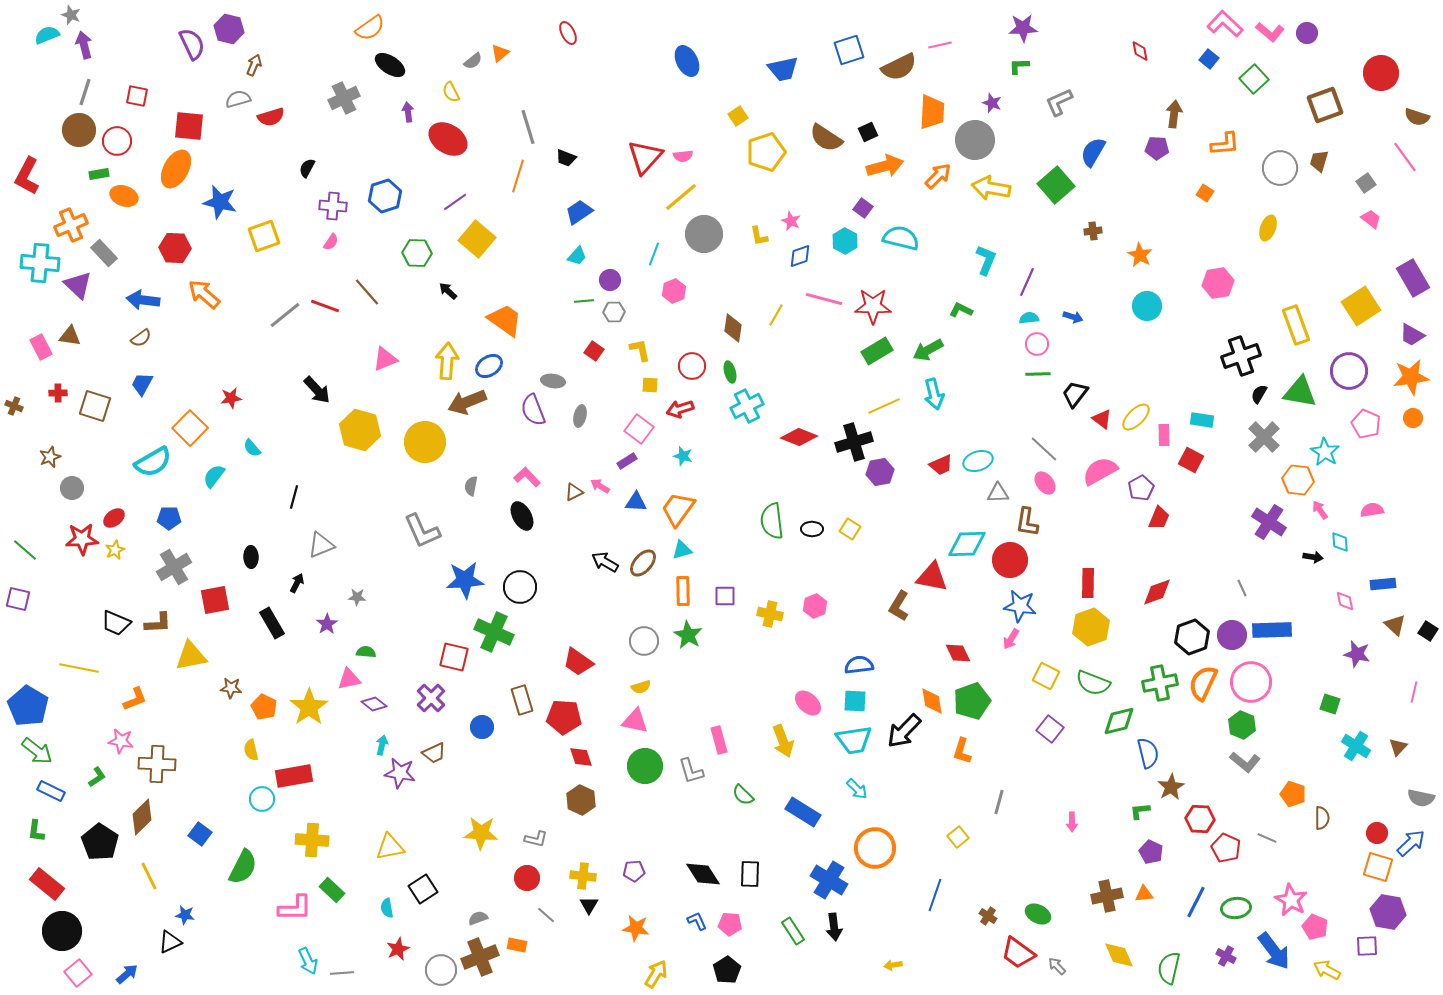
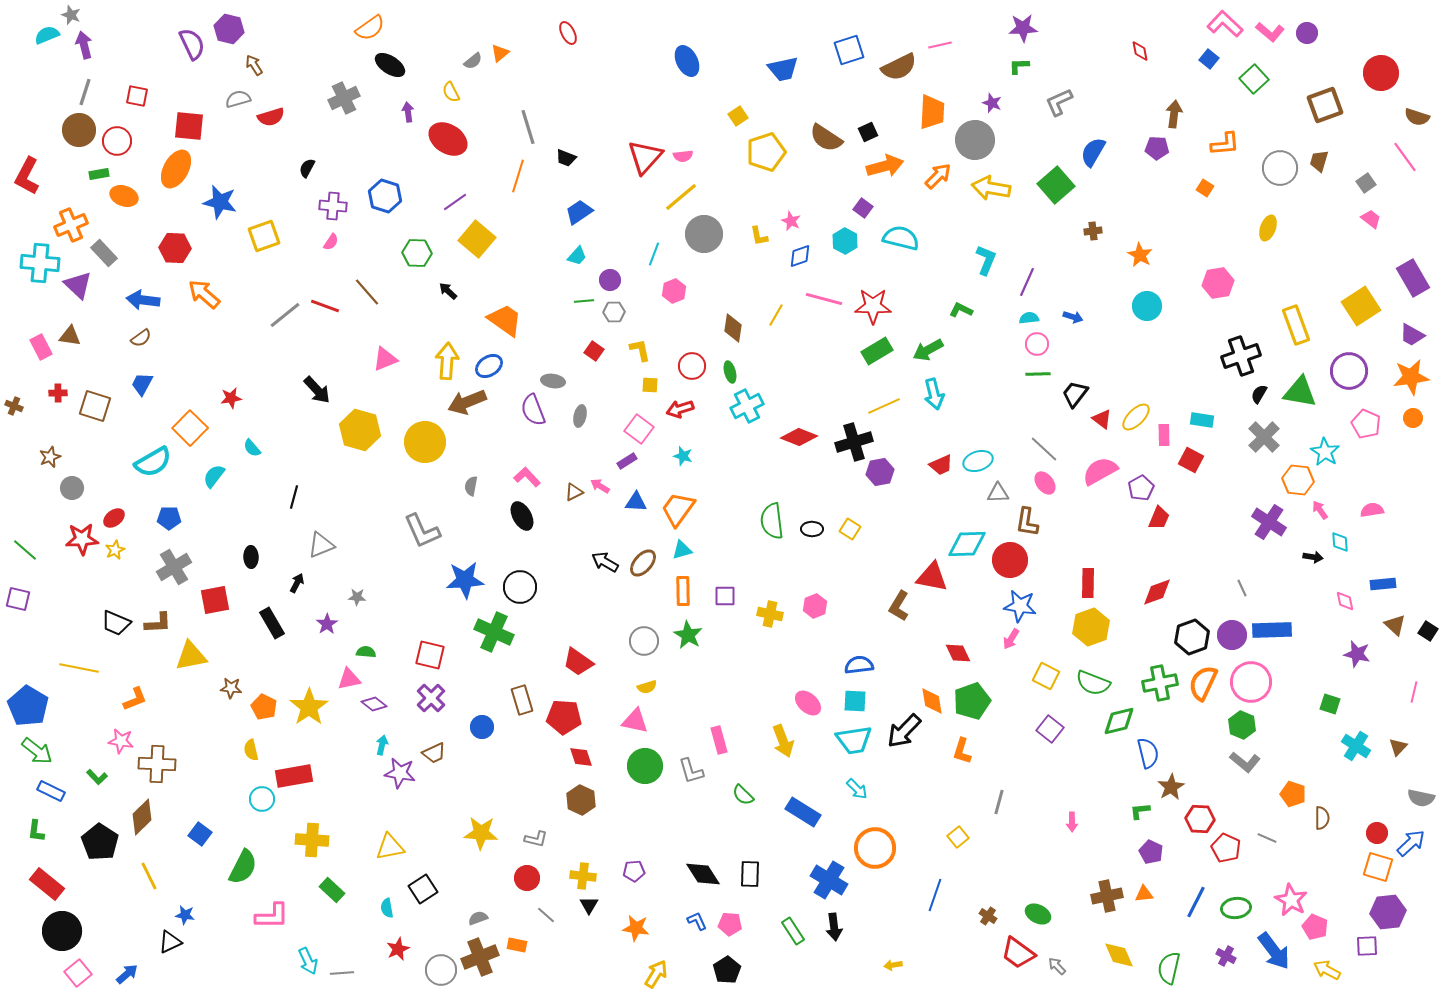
brown arrow at (254, 65): rotated 55 degrees counterclockwise
orange square at (1205, 193): moved 5 px up
blue hexagon at (385, 196): rotated 24 degrees counterclockwise
red square at (454, 657): moved 24 px left, 2 px up
yellow semicircle at (641, 687): moved 6 px right
green L-shape at (97, 777): rotated 80 degrees clockwise
pink L-shape at (295, 908): moved 23 px left, 8 px down
purple hexagon at (1388, 912): rotated 16 degrees counterclockwise
